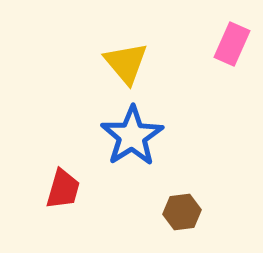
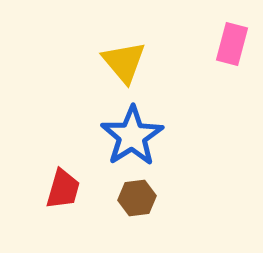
pink rectangle: rotated 9 degrees counterclockwise
yellow triangle: moved 2 px left, 1 px up
brown hexagon: moved 45 px left, 14 px up
